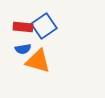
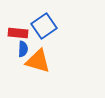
red rectangle: moved 5 px left, 6 px down
blue semicircle: rotated 77 degrees counterclockwise
